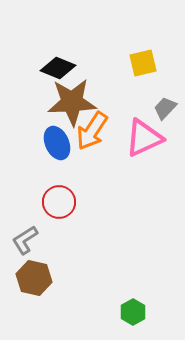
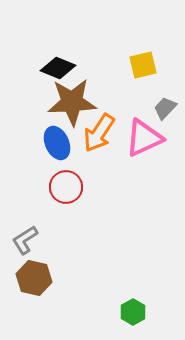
yellow square: moved 2 px down
orange arrow: moved 7 px right, 2 px down
red circle: moved 7 px right, 15 px up
